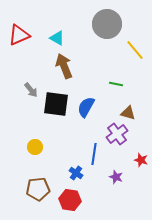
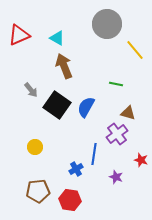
black square: moved 1 px right, 1 px down; rotated 28 degrees clockwise
blue cross: moved 4 px up; rotated 24 degrees clockwise
brown pentagon: moved 2 px down
